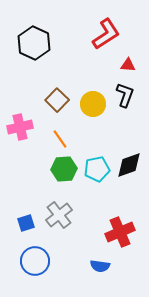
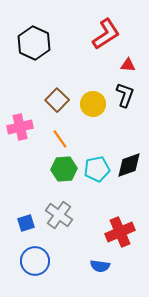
gray cross: rotated 16 degrees counterclockwise
